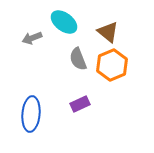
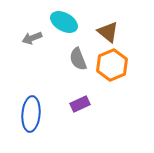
cyan ellipse: rotated 8 degrees counterclockwise
